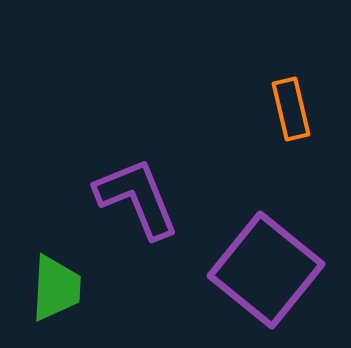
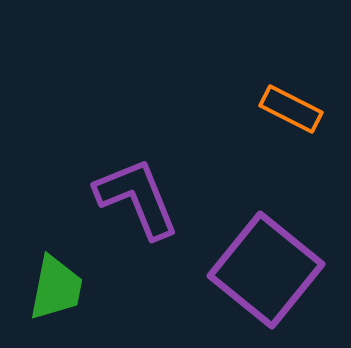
orange rectangle: rotated 50 degrees counterclockwise
green trapezoid: rotated 8 degrees clockwise
